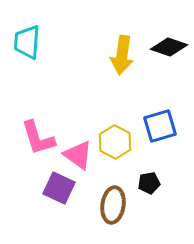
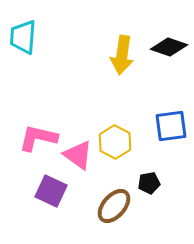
cyan trapezoid: moved 4 px left, 5 px up
blue square: moved 11 px right; rotated 8 degrees clockwise
pink L-shape: rotated 120 degrees clockwise
purple square: moved 8 px left, 3 px down
brown ellipse: moved 1 px right, 1 px down; rotated 33 degrees clockwise
